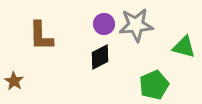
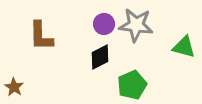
gray star: rotated 12 degrees clockwise
brown star: moved 6 px down
green pentagon: moved 22 px left
